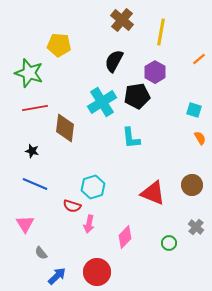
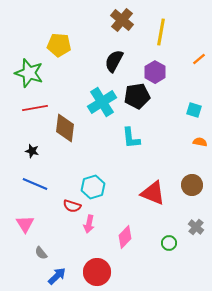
orange semicircle: moved 4 px down; rotated 48 degrees counterclockwise
